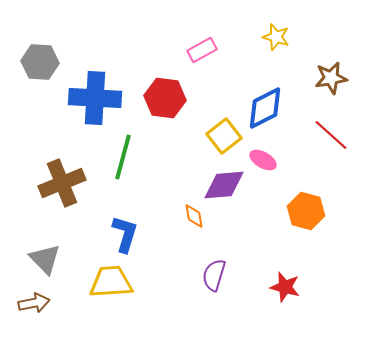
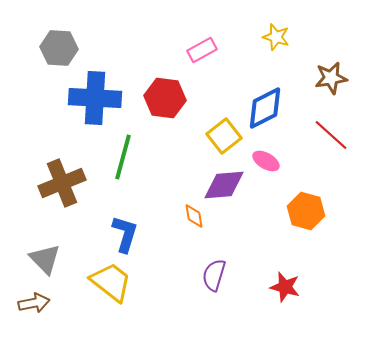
gray hexagon: moved 19 px right, 14 px up
pink ellipse: moved 3 px right, 1 px down
yellow trapezoid: rotated 42 degrees clockwise
